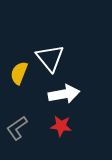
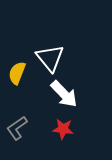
yellow semicircle: moved 2 px left
white arrow: rotated 56 degrees clockwise
red star: moved 2 px right, 3 px down
